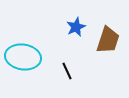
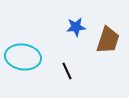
blue star: rotated 18 degrees clockwise
